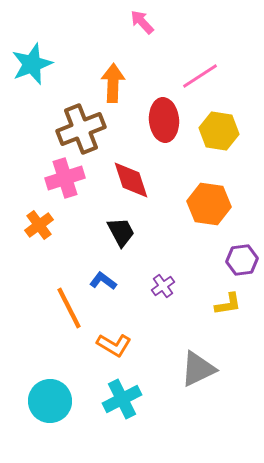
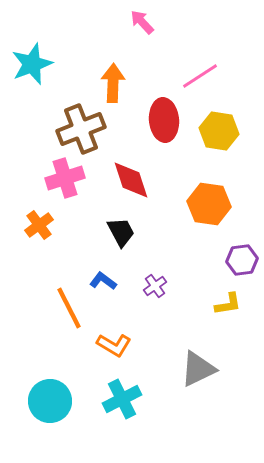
purple cross: moved 8 px left
